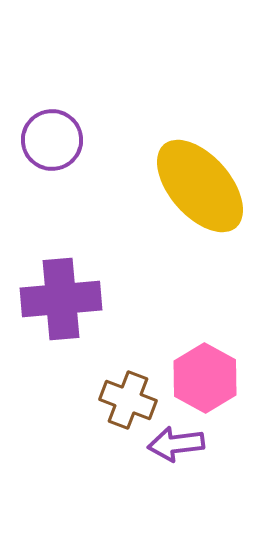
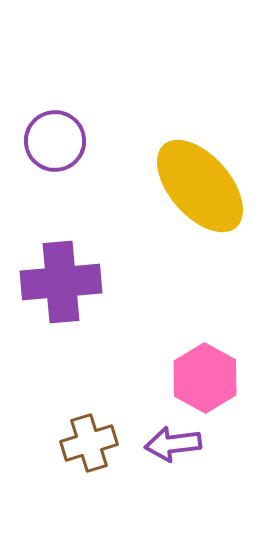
purple circle: moved 3 px right, 1 px down
purple cross: moved 17 px up
brown cross: moved 39 px left, 43 px down; rotated 38 degrees counterclockwise
purple arrow: moved 3 px left
